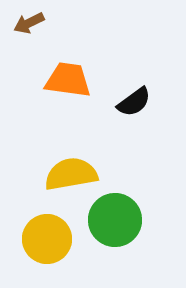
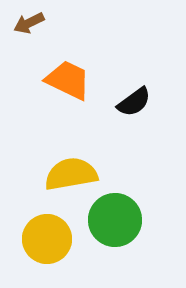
orange trapezoid: rotated 18 degrees clockwise
